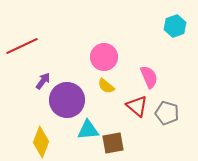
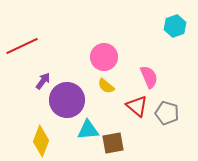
yellow diamond: moved 1 px up
